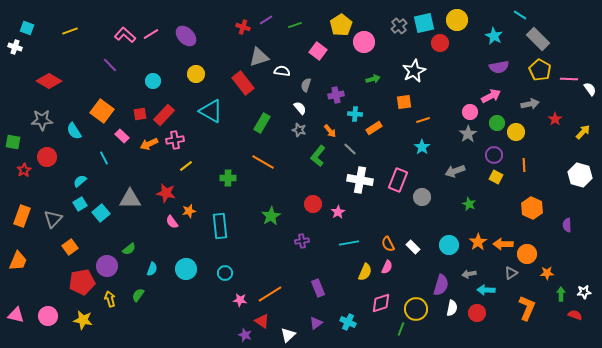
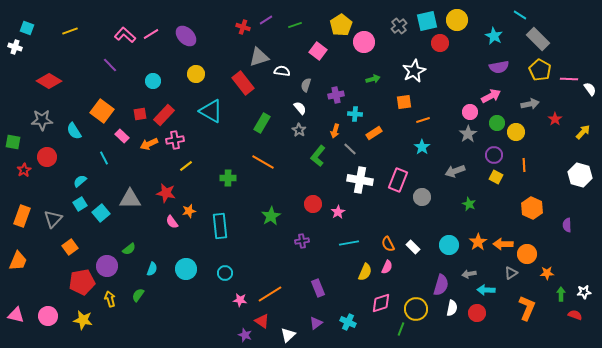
cyan square at (424, 23): moved 3 px right, 2 px up
orange rectangle at (374, 128): moved 5 px down
gray star at (299, 130): rotated 16 degrees clockwise
orange arrow at (330, 131): moved 5 px right; rotated 56 degrees clockwise
